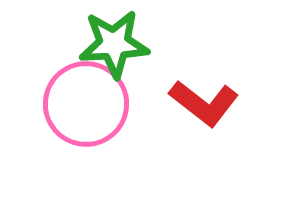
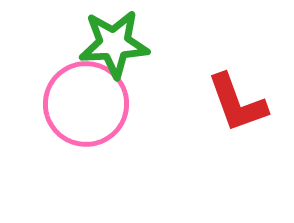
red L-shape: moved 33 px right; rotated 32 degrees clockwise
